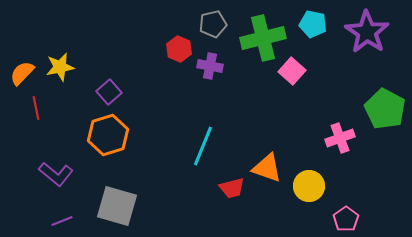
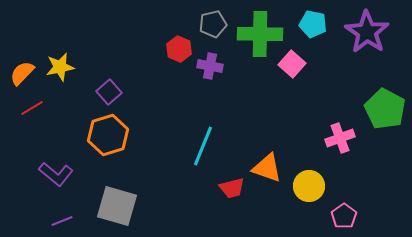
green cross: moved 3 px left, 4 px up; rotated 15 degrees clockwise
pink square: moved 7 px up
red line: moved 4 px left; rotated 70 degrees clockwise
pink pentagon: moved 2 px left, 3 px up
